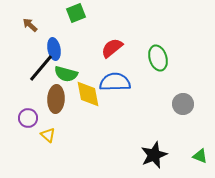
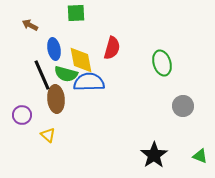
green square: rotated 18 degrees clockwise
brown arrow: rotated 14 degrees counterclockwise
red semicircle: rotated 145 degrees clockwise
green ellipse: moved 4 px right, 5 px down
black line: moved 1 px right, 7 px down; rotated 64 degrees counterclockwise
blue semicircle: moved 26 px left
yellow diamond: moved 7 px left, 34 px up
brown ellipse: rotated 8 degrees counterclockwise
gray circle: moved 2 px down
purple circle: moved 6 px left, 3 px up
black star: rotated 12 degrees counterclockwise
